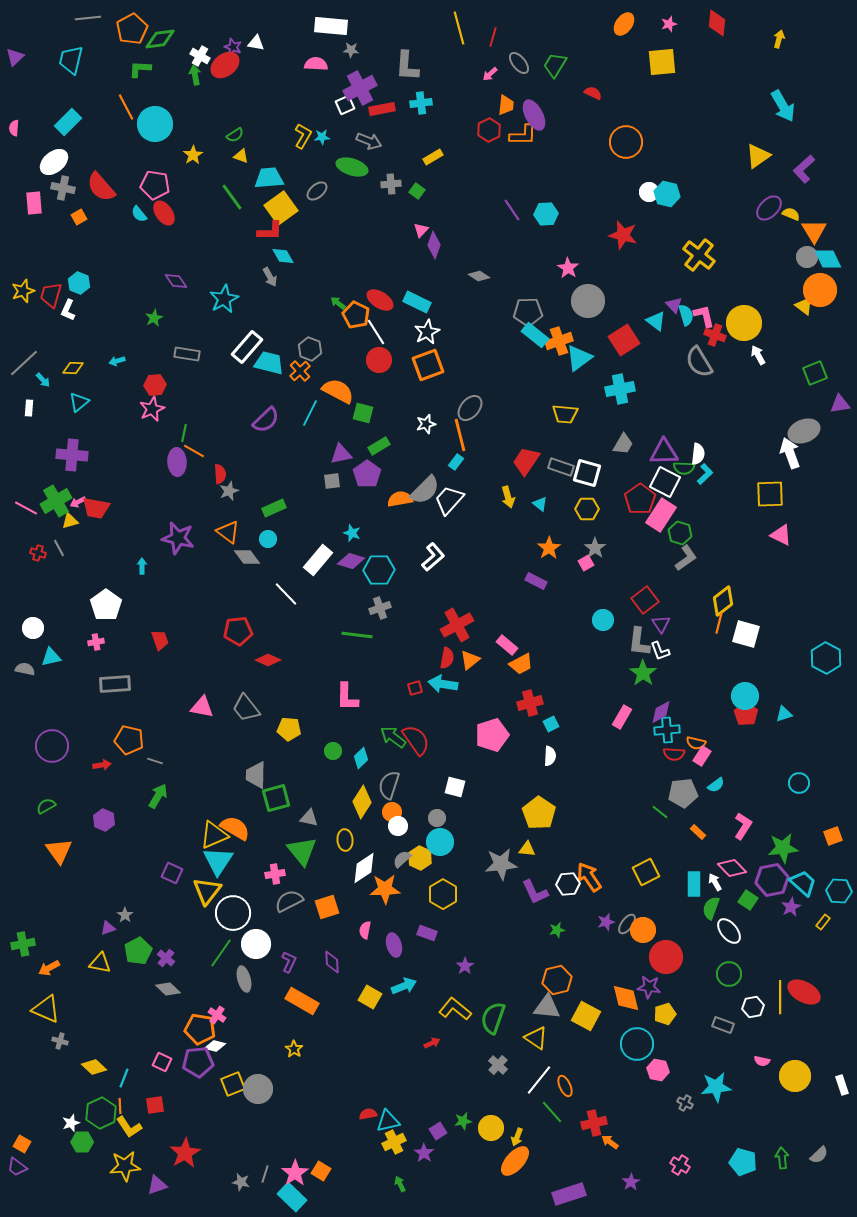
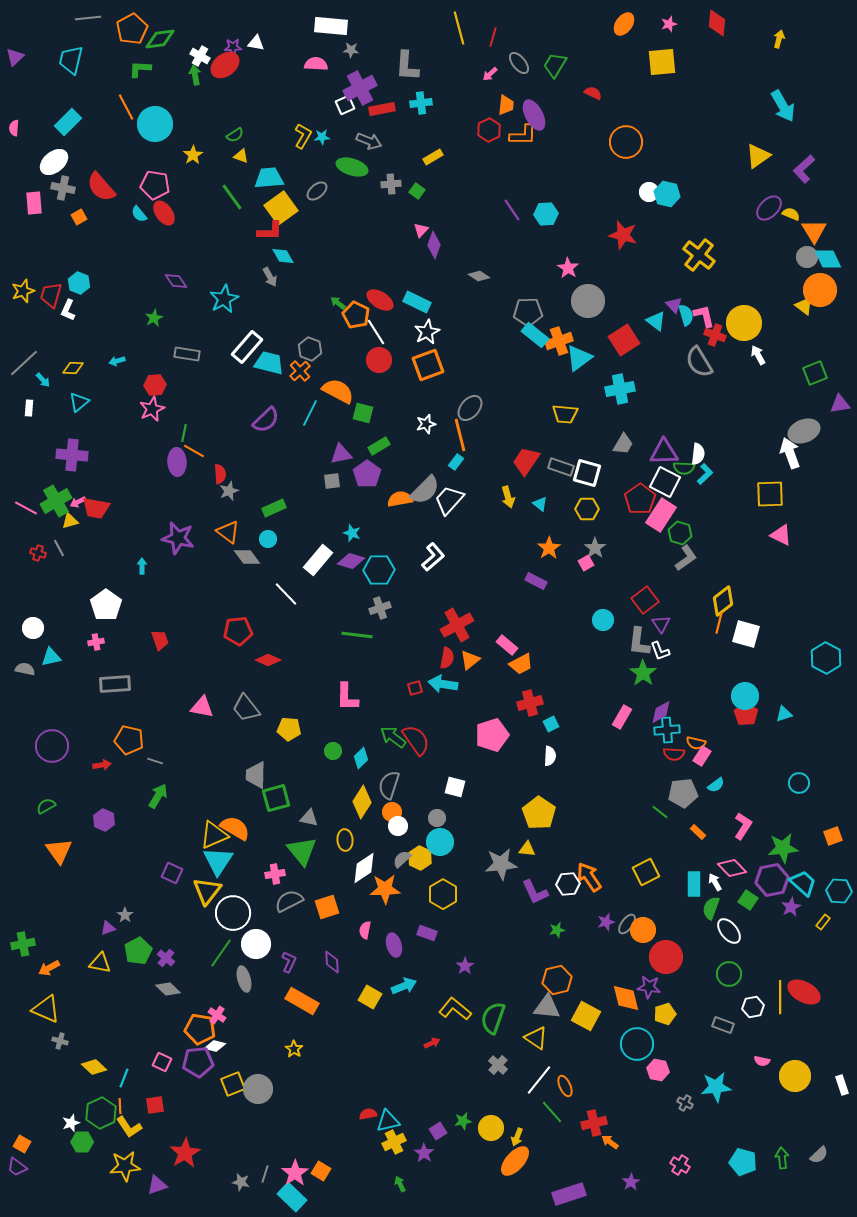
purple star at (233, 47): rotated 24 degrees counterclockwise
